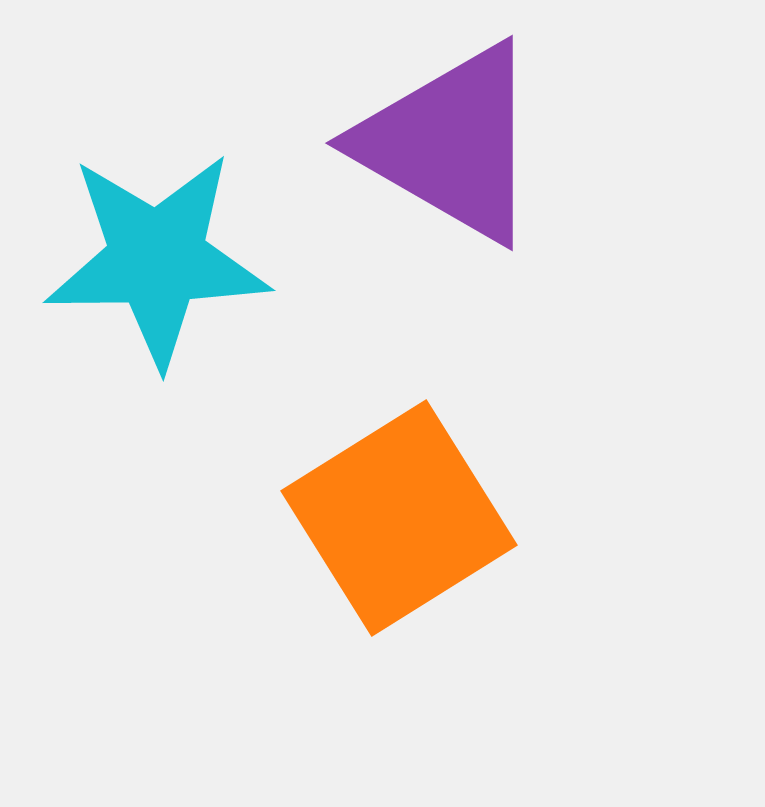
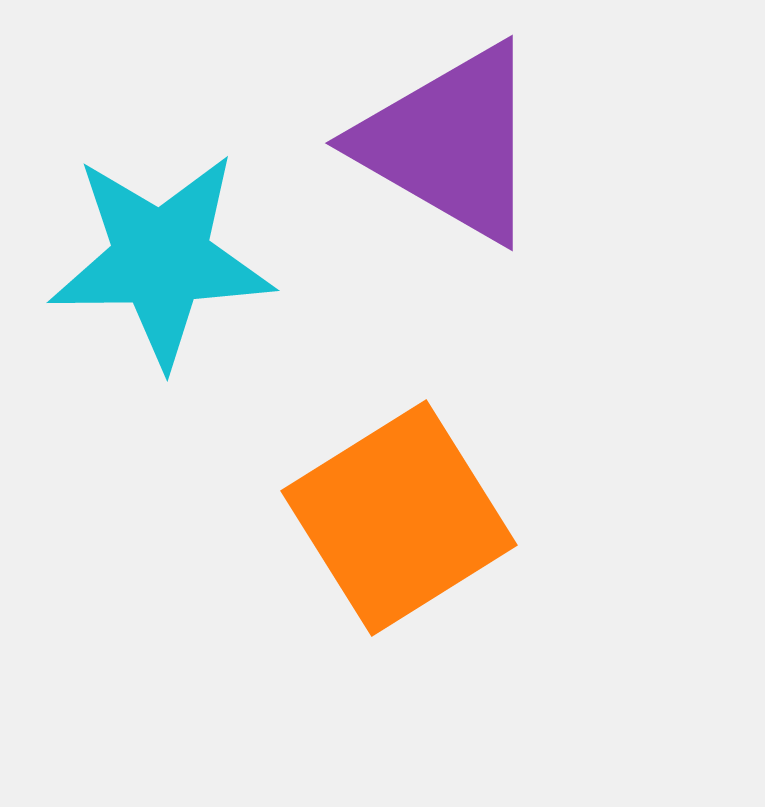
cyan star: moved 4 px right
